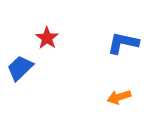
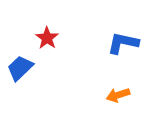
orange arrow: moved 1 px left, 2 px up
